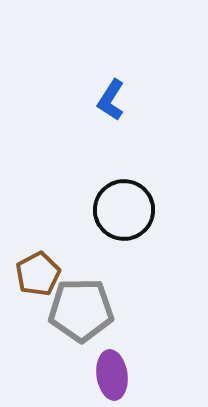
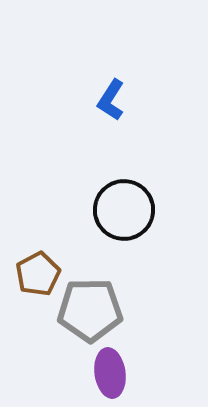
gray pentagon: moved 9 px right
purple ellipse: moved 2 px left, 2 px up
